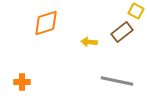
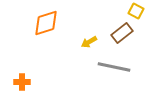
brown rectangle: moved 1 px down
yellow arrow: rotated 35 degrees counterclockwise
gray line: moved 3 px left, 14 px up
